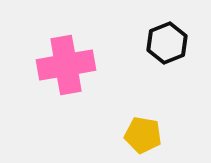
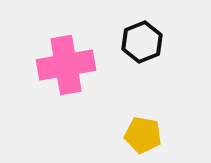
black hexagon: moved 25 px left, 1 px up
